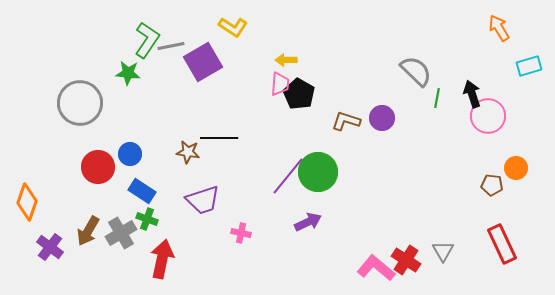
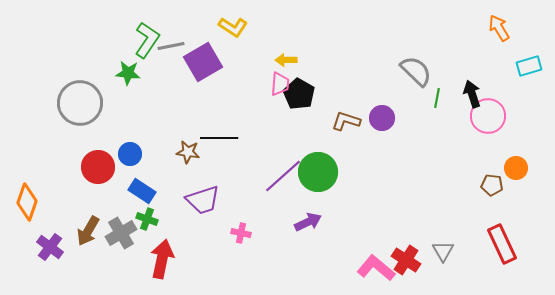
purple line: moved 5 px left; rotated 9 degrees clockwise
